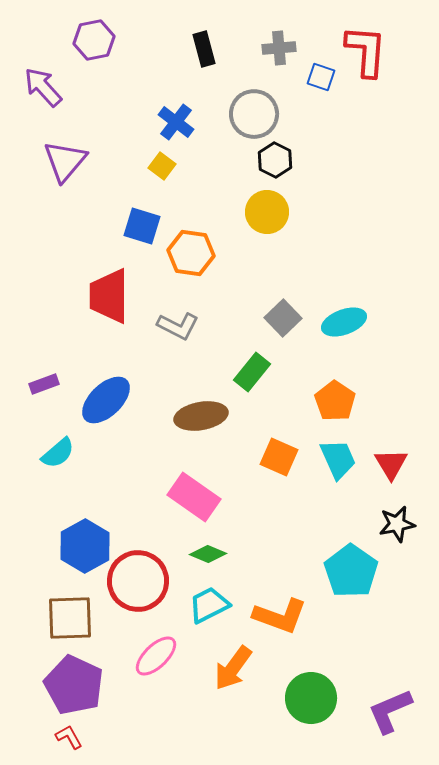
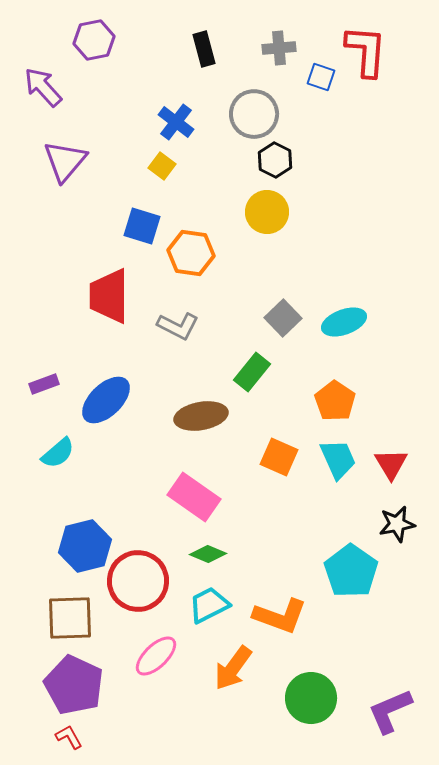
blue hexagon at (85, 546): rotated 15 degrees clockwise
